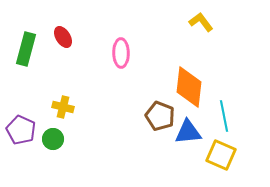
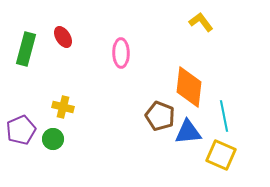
purple pentagon: rotated 24 degrees clockwise
